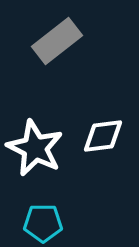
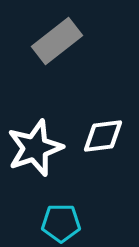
white star: rotated 26 degrees clockwise
cyan pentagon: moved 18 px right
